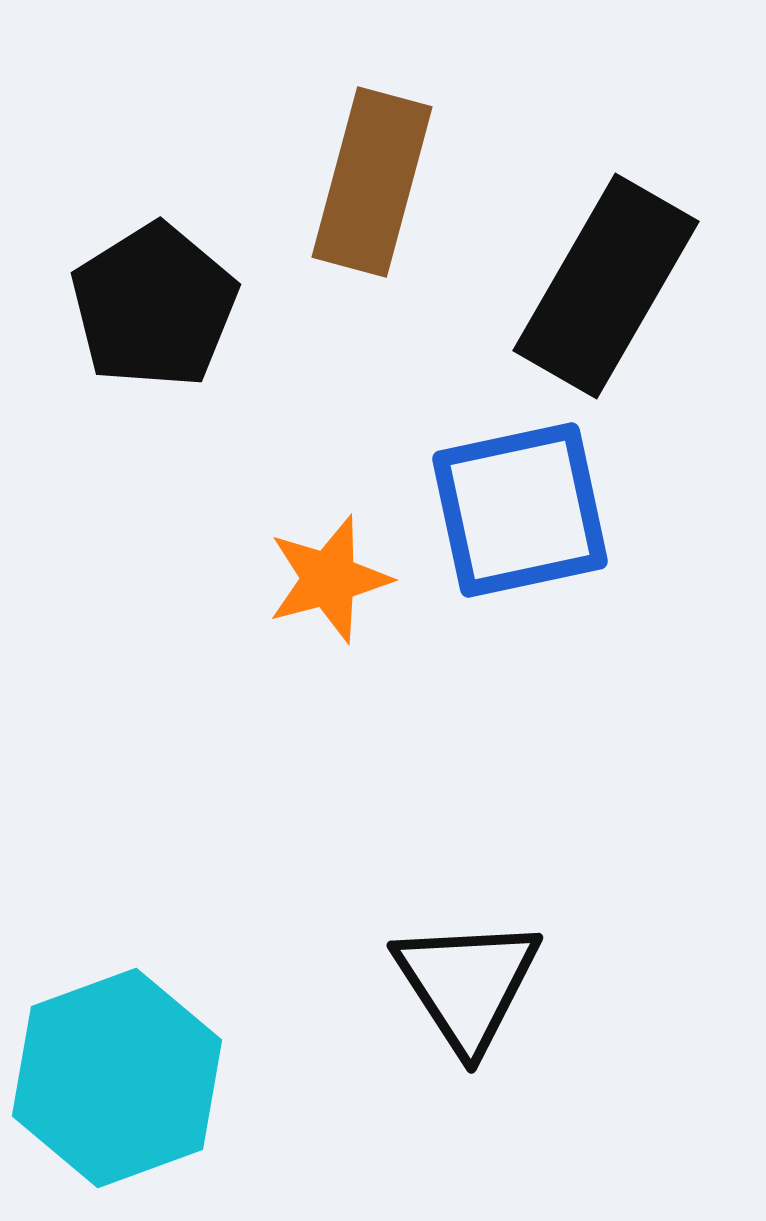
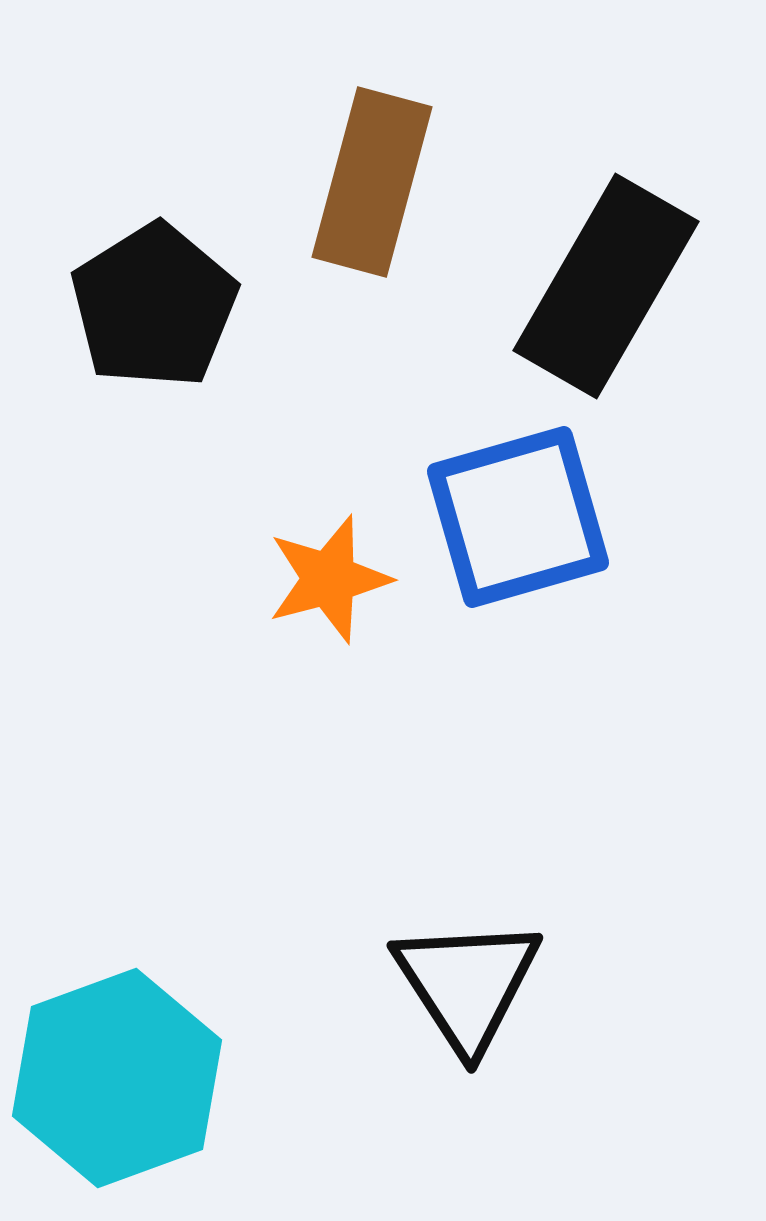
blue square: moved 2 px left, 7 px down; rotated 4 degrees counterclockwise
